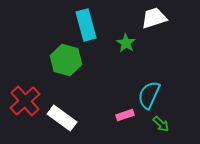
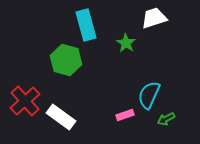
white rectangle: moved 1 px left, 1 px up
green arrow: moved 5 px right, 5 px up; rotated 108 degrees clockwise
